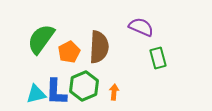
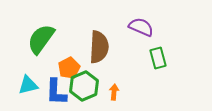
orange pentagon: moved 16 px down
cyan triangle: moved 8 px left, 9 px up
